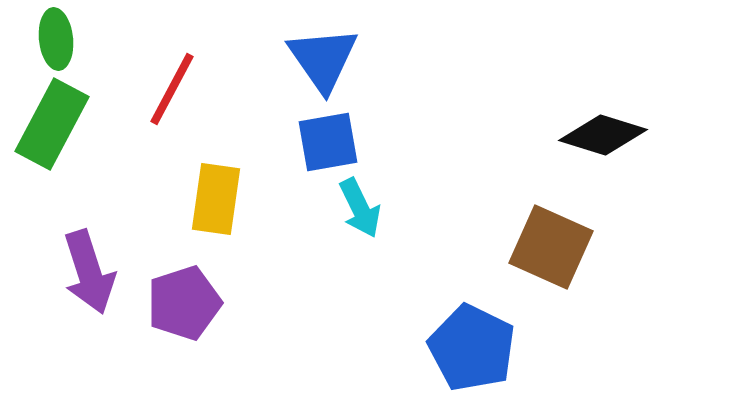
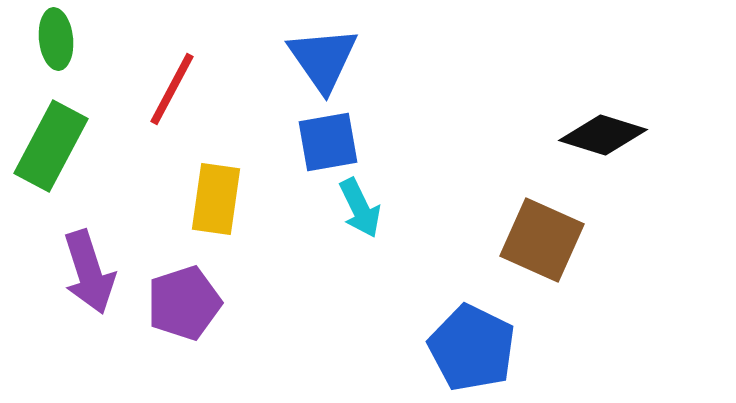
green rectangle: moved 1 px left, 22 px down
brown square: moved 9 px left, 7 px up
